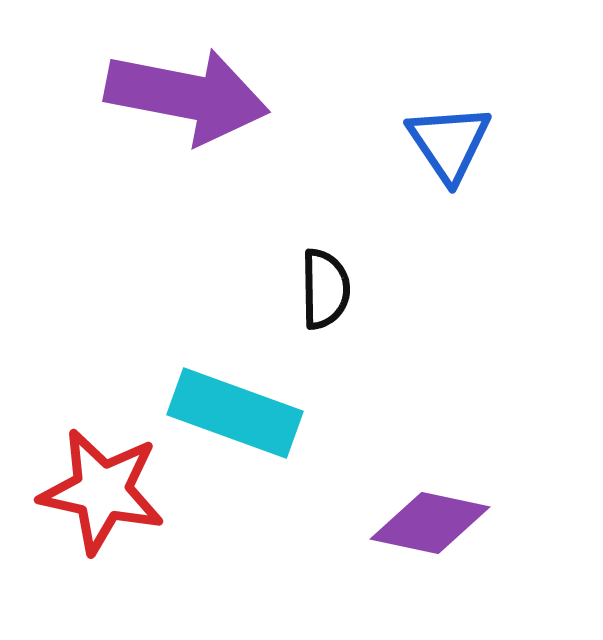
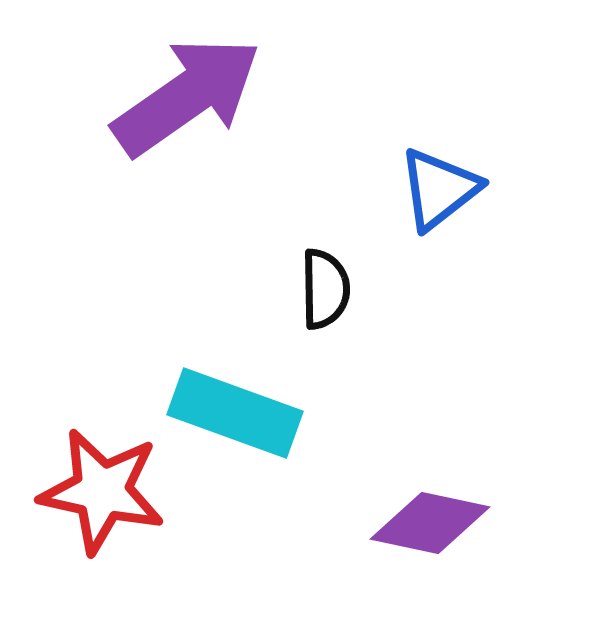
purple arrow: rotated 46 degrees counterclockwise
blue triangle: moved 10 px left, 46 px down; rotated 26 degrees clockwise
